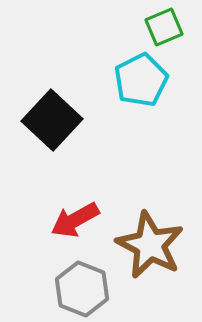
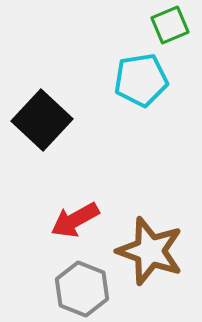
green square: moved 6 px right, 2 px up
cyan pentagon: rotated 18 degrees clockwise
black square: moved 10 px left
brown star: moved 6 px down; rotated 8 degrees counterclockwise
